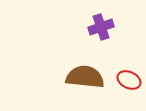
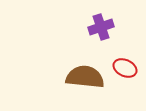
red ellipse: moved 4 px left, 12 px up
